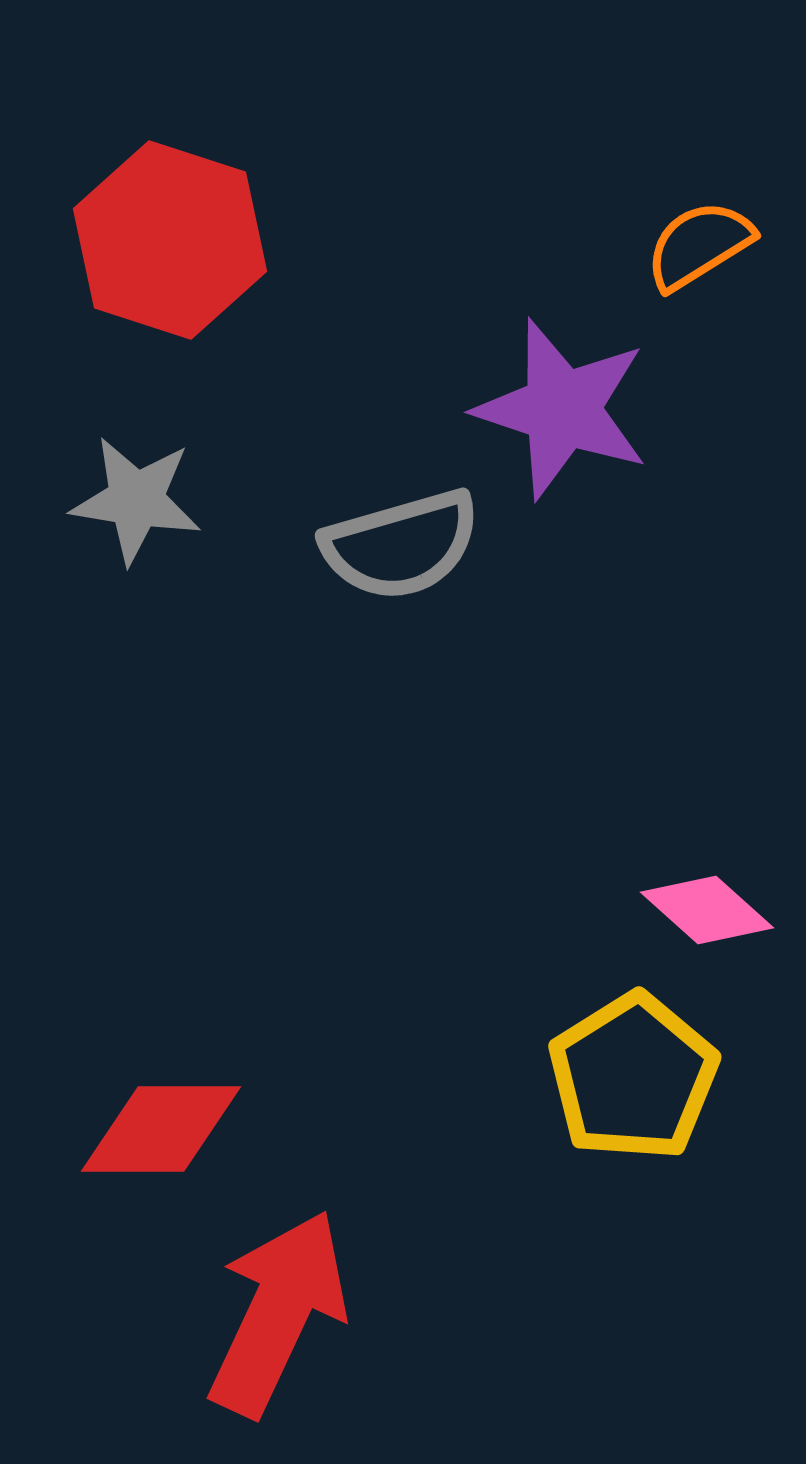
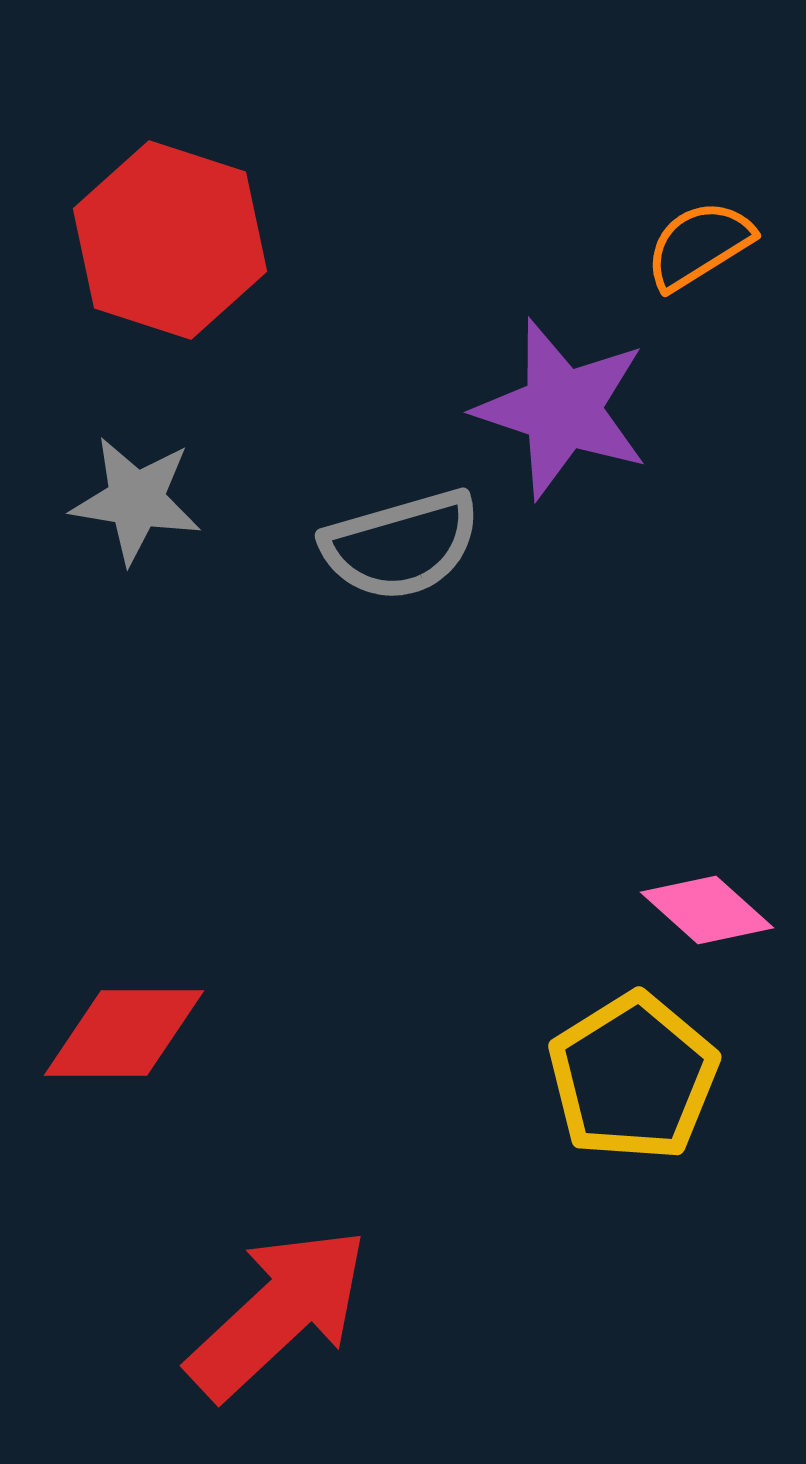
red diamond: moved 37 px left, 96 px up
red arrow: rotated 22 degrees clockwise
